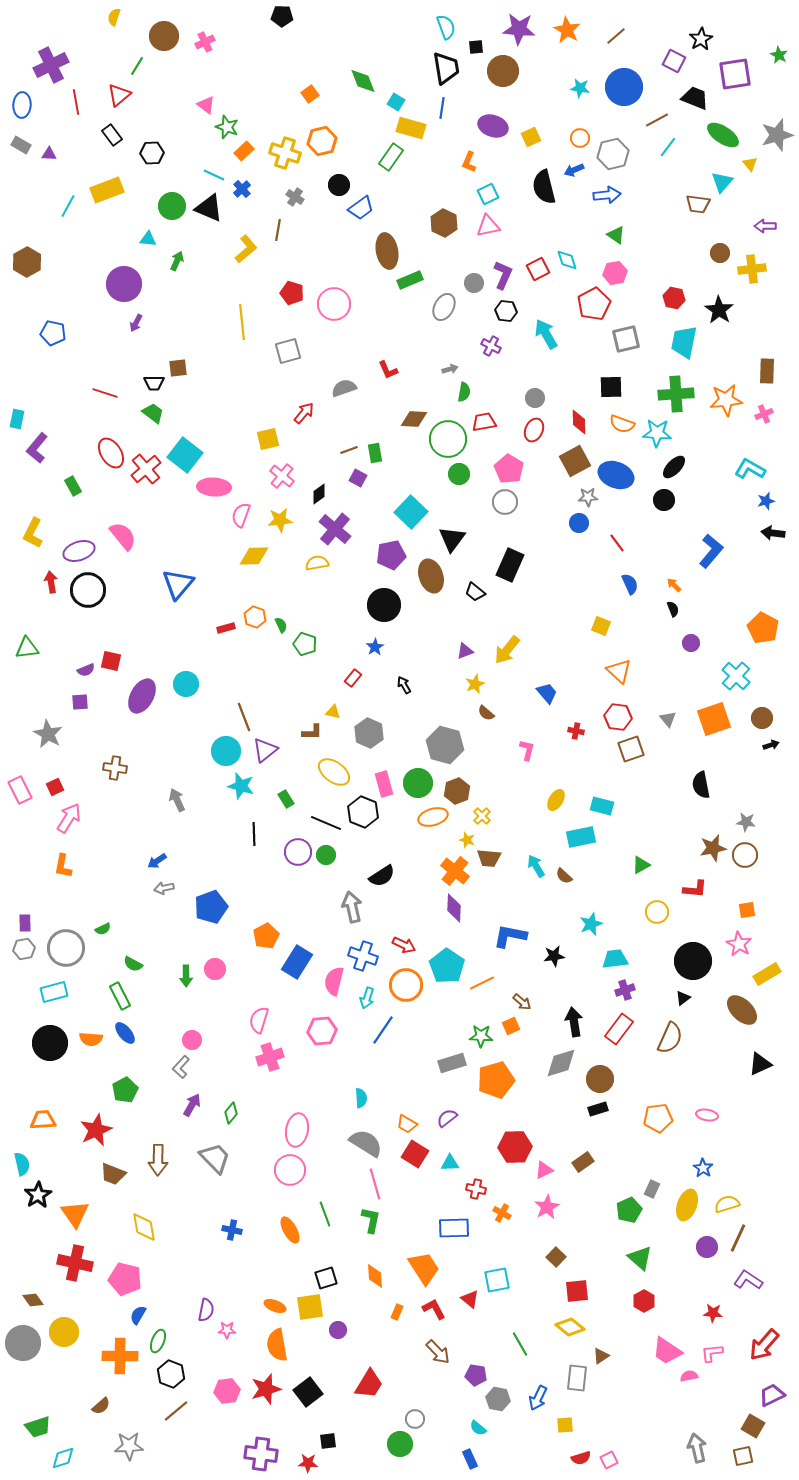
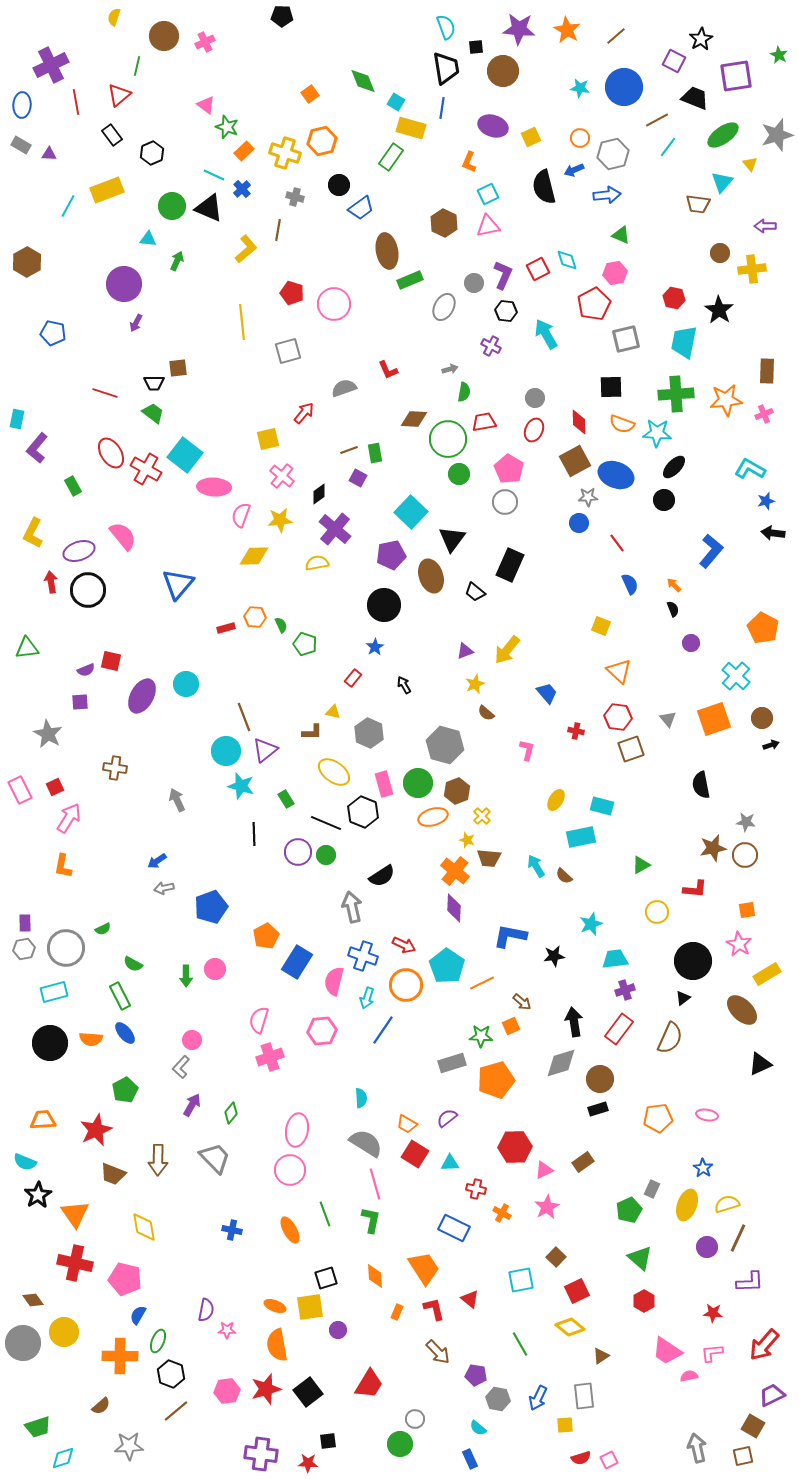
green line at (137, 66): rotated 18 degrees counterclockwise
purple square at (735, 74): moved 1 px right, 2 px down
green ellipse at (723, 135): rotated 68 degrees counterclockwise
black hexagon at (152, 153): rotated 20 degrees counterclockwise
gray cross at (295, 197): rotated 18 degrees counterclockwise
green triangle at (616, 235): moved 5 px right; rotated 12 degrees counterclockwise
red cross at (146, 469): rotated 20 degrees counterclockwise
orange hexagon at (255, 617): rotated 15 degrees counterclockwise
cyan semicircle at (22, 1164): moved 3 px right, 2 px up; rotated 125 degrees clockwise
blue rectangle at (454, 1228): rotated 28 degrees clockwise
cyan square at (497, 1280): moved 24 px right
purple L-shape at (748, 1280): moved 2 px right, 2 px down; rotated 144 degrees clockwise
red square at (577, 1291): rotated 20 degrees counterclockwise
red L-shape at (434, 1309): rotated 15 degrees clockwise
gray rectangle at (577, 1378): moved 7 px right, 18 px down; rotated 12 degrees counterclockwise
